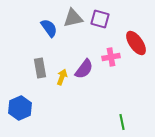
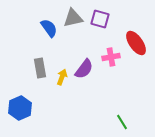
green line: rotated 21 degrees counterclockwise
